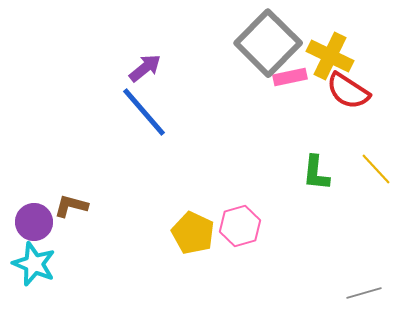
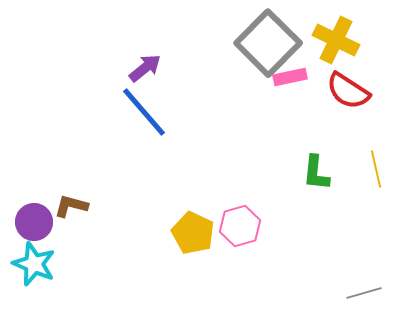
yellow cross: moved 6 px right, 16 px up
yellow line: rotated 30 degrees clockwise
